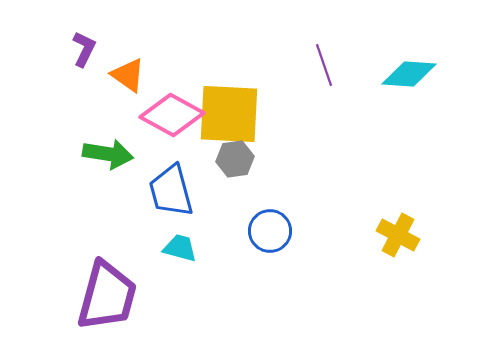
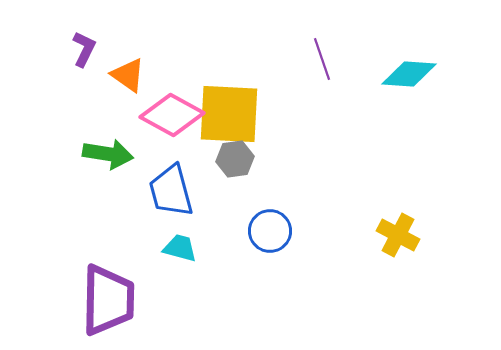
purple line: moved 2 px left, 6 px up
purple trapezoid: moved 1 px right, 4 px down; rotated 14 degrees counterclockwise
